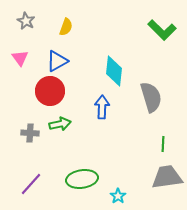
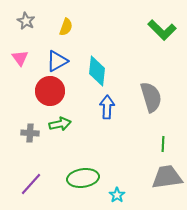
cyan diamond: moved 17 px left
blue arrow: moved 5 px right
green ellipse: moved 1 px right, 1 px up
cyan star: moved 1 px left, 1 px up
